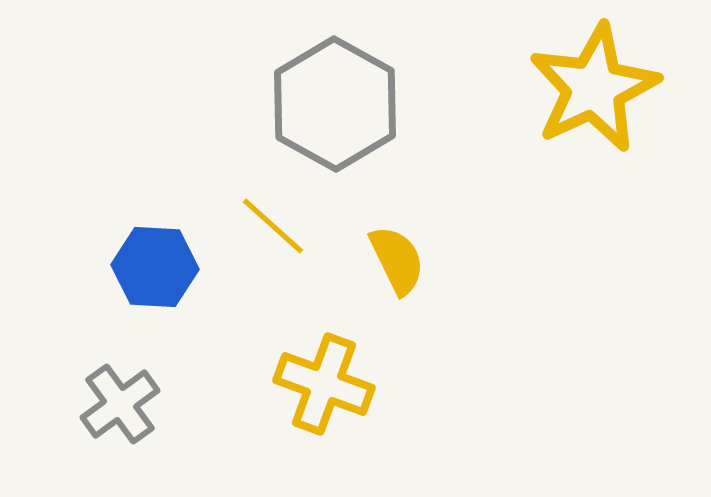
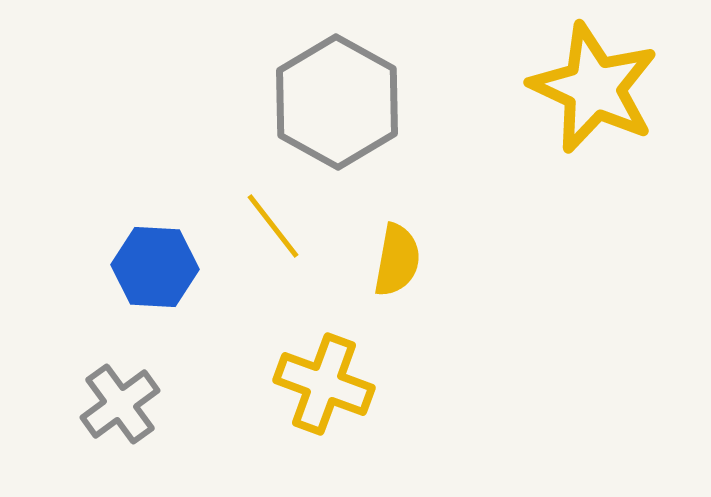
yellow star: rotated 22 degrees counterclockwise
gray hexagon: moved 2 px right, 2 px up
yellow line: rotated 10 degrees clockwise
yellow semicircle: rotated 36 degrees clockwise
